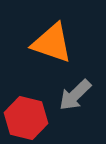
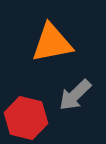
orange triangle: rotated 30 degrees counterclockwise
